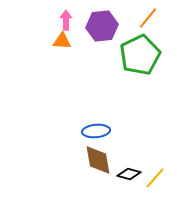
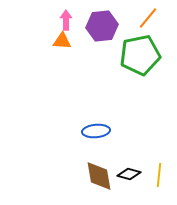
green pentagon: rotated 15 degrees clockwise
brown diamond: moved 1 px right, 16 px down
yellow line: moved 4 px right, 3 px up; rotated 35 degrees counterclockwise
